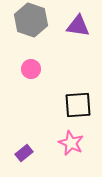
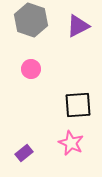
purple triangle: rotated 35 degrees counterclockwise
